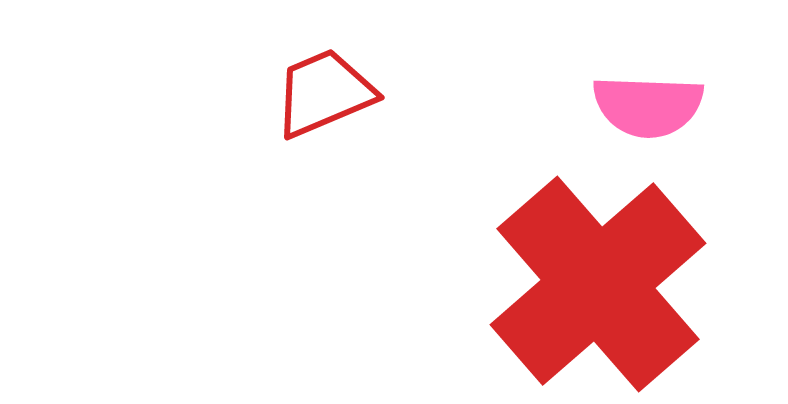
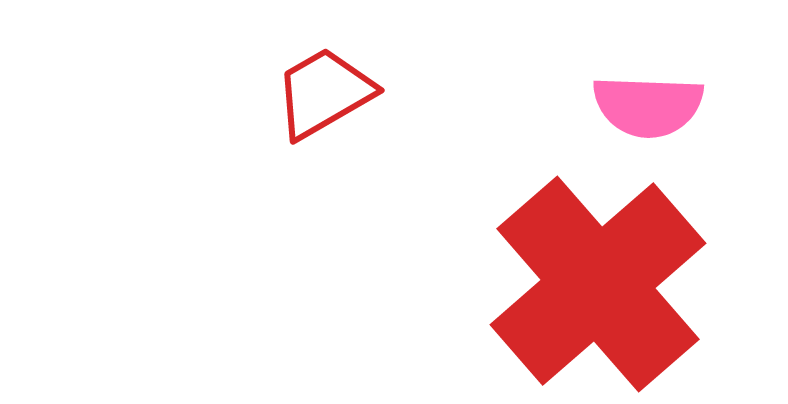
red trapezoid: rotated 7 degrees counterclockwise
